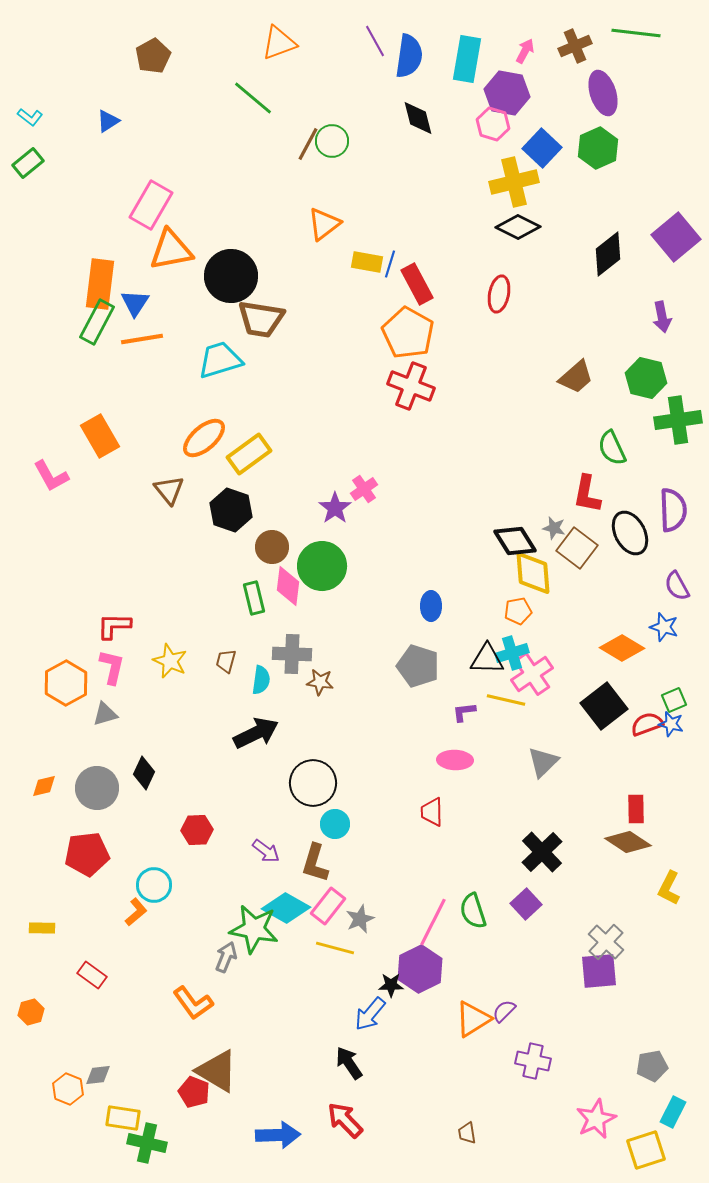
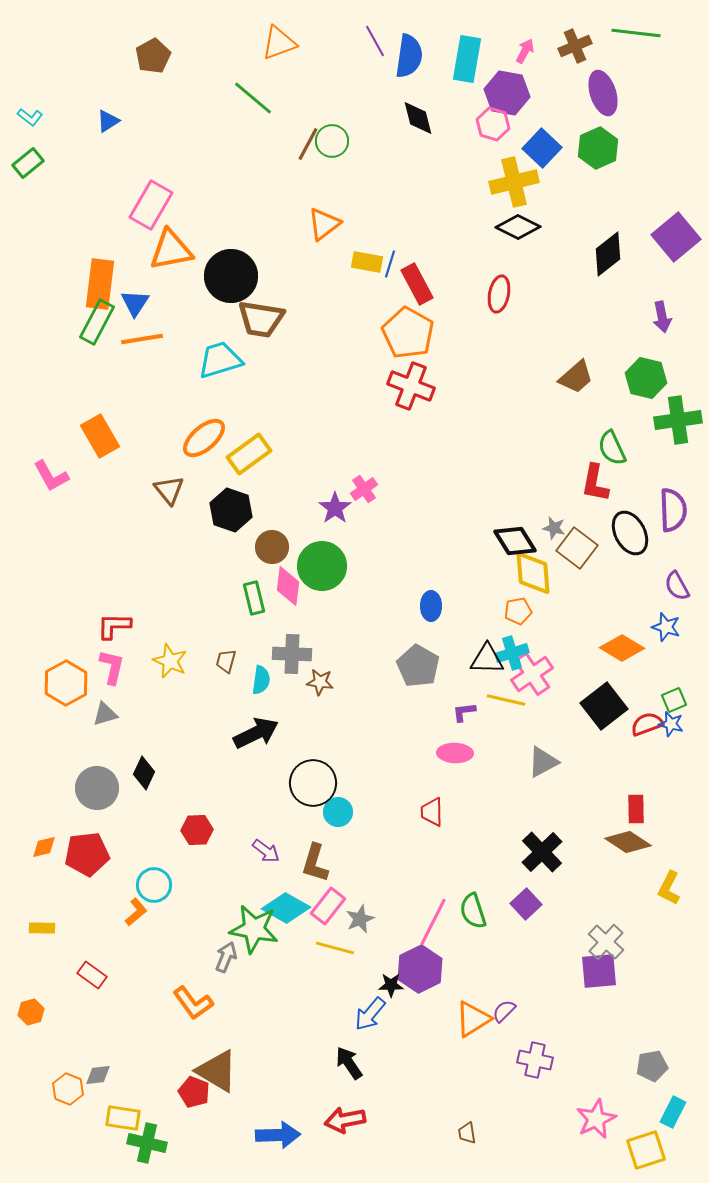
red L-shape at (587, 494): moved 8 px right, 11 px up
blue star at (664, 627): moved 2 px right
gray pentagon at (418, 666): rotated 12 degrees clockwise
pink ellipse at (455, 760): moved 7 px up
gray triangle at (543, 762): rotated 16 degrees clockwise
orange diamond at (44, 786): moved 61 px down
cyan circle at (335, 824): moved 3 px right, 12 px up
purple cross at (533, 1061): moved 2 px right, 1 px up
red arrow at (345, 1120): rotated 57 degrees counterclockwise
